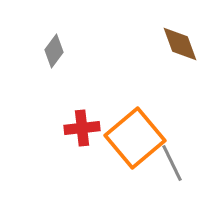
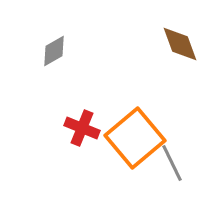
gray diamond: rotated 24 degrees clockwise
red cross: rotated 28 degrees clockwise
